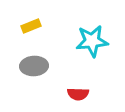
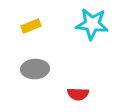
cyan star: moved 17 px up; rotated 12 degrees clockwise
gray ellipse: moved 1 px right, 3 px down
